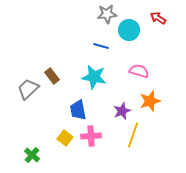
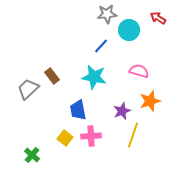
blue line: rotated 63 degrees counterclockwise
